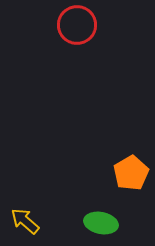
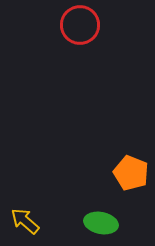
red circle: moved 3 px right
orange pentagon: rotated 20 degrees counterclockwise
